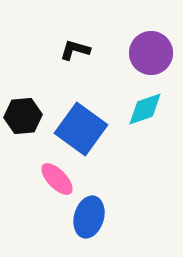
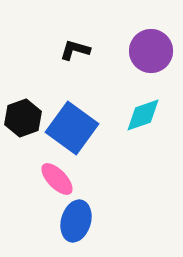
purple circle: moved 2 px up
cyan diamond: moved 2 px left, 6 px down
black hexagon: moved 2 px down; rotated 15 degrees counterclockwise
blue square: moved 9 px left, 1 px up
blue ellipse: moved 13 px left, 4 px down
